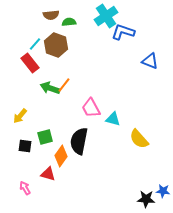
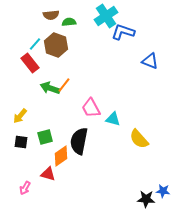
black square: moved 4 px left, 4 px up
orange diamond: rotated 20 degrees clockwise
pink arrow: rotated 120 degrees counterclockwise
